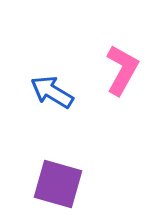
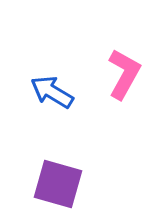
pink L-shape: moved 2 px right, 4 px down
